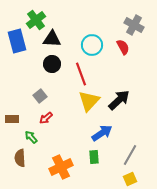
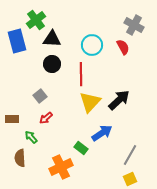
red line: rotated 20 degrees clockwise
yellow triangle: moved 1 px right, 1 px down
green rectangle: moved 13 px left, 9 px up; rotated 48 degrees counterclockwise
